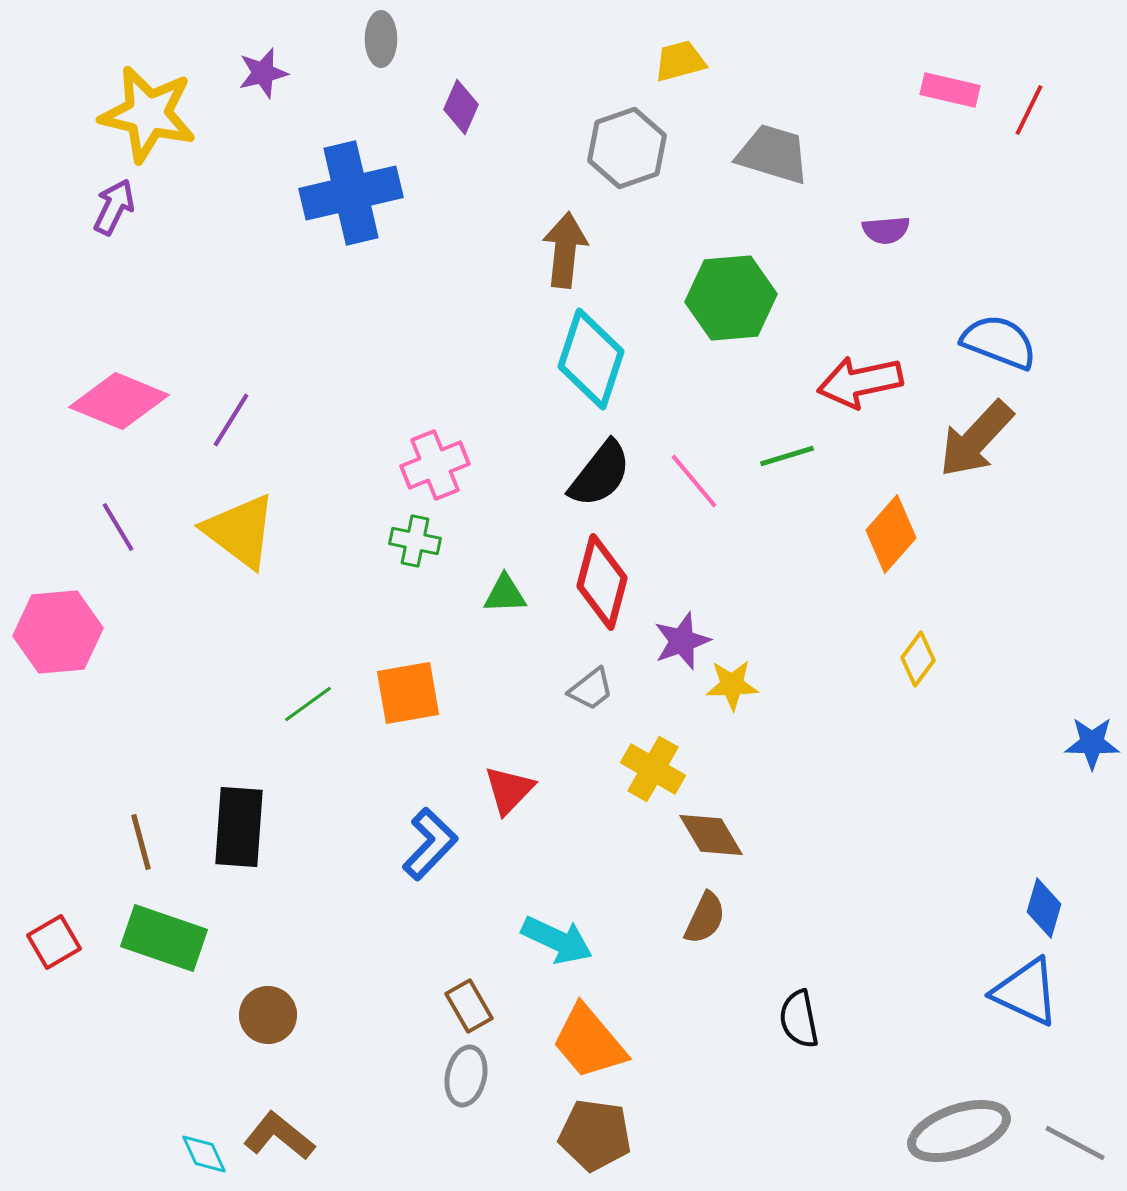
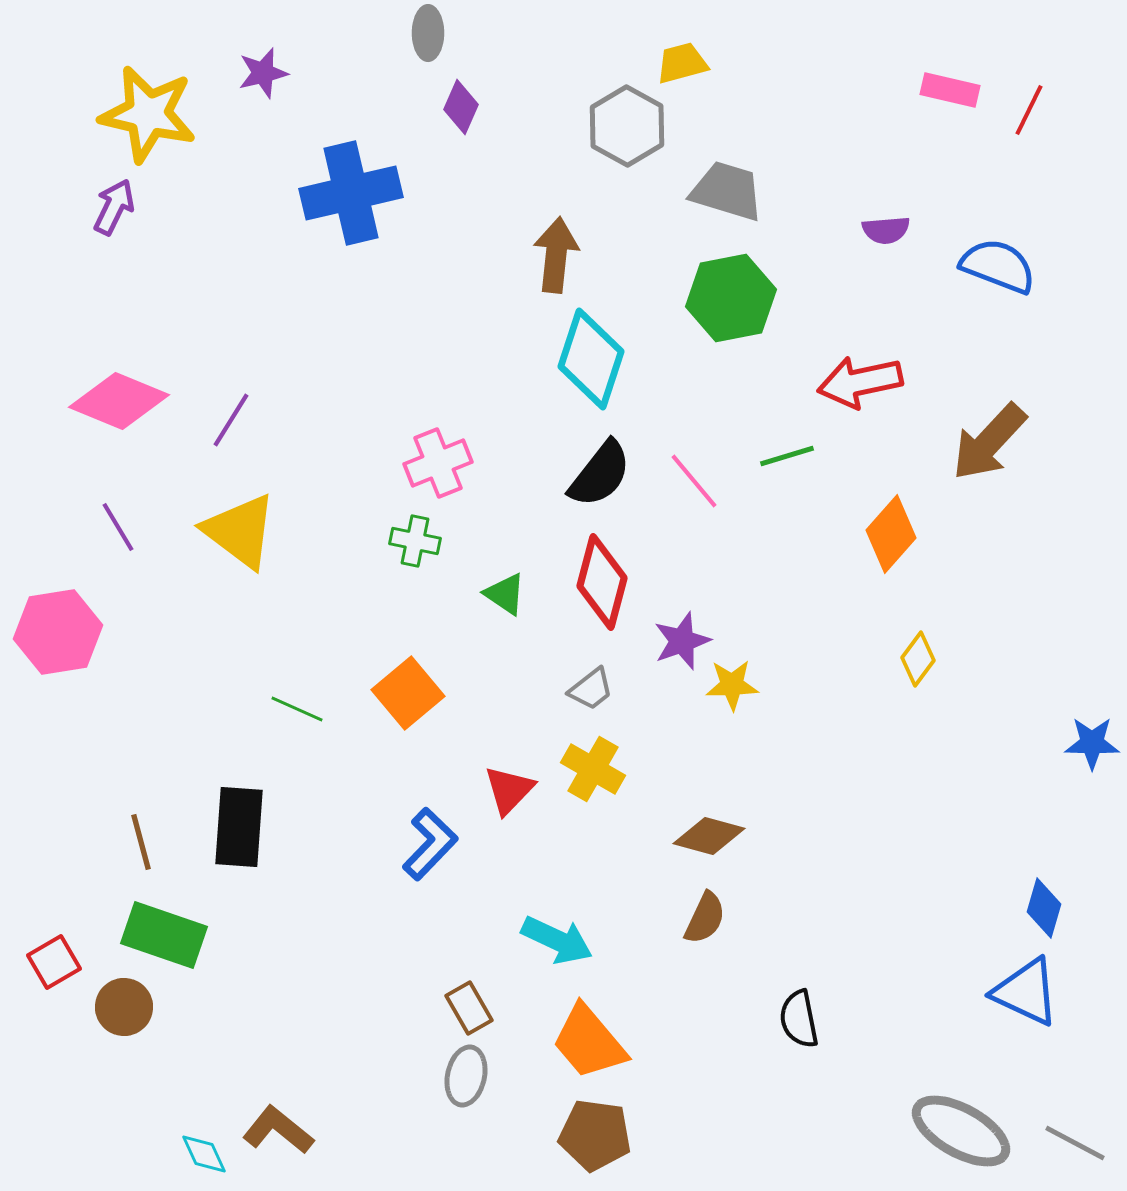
gray ellipse at (381, 39): moved 47 px right, 6 px up
yellow trapezoid at (680, 61): moved 2 px right, 2 px down
gray hexagon at (627, 148): moved 22 px up; rotated 12 degrees counterclockwise
gray trapezoid at (773, 154): moved 46 px left, 37 px down
brown arrow at (565, 250): moved 9 px left, 5 px down
green hexagon at (731, 298): rotated 6 degrees counterclockwise
blue semicircle at (999, 342): moved 1 px left, 76 px up
brown arrow at (976, 439): moved 13 px right, 3 px down
pink cross at (435, 465): moved 3 px right, 2 px up
green triangle at (505, 594): rotated 36 degrees clockwise
pink hexagon at (58, 632): rotated 4 degrees counterclockwise
orange square at (408, 693): rotated 30 degrees counterclockwise
green line at (308, 704): moved 11 px left, 5 px down; rotated 60 degrees clockwise
yellow cross at (653, 769): moved 60 px left
brown diamond at (711, 835): moved 2 px left, 1 px down; rotated 44 degrees counterclockwise
green rectangle at (164, 938): moved 3 px up
red square at (54, 942): moved 20 px down
brown rectangle at (469, 1006): moved 2 px down
brown circle at (268, 1015): moved 144 px left, 8 px up
gray ellipse at (959, 1131): moved 2 px right; rotated 48 degrees clockwise
brown L-shape at (279, 1136): moved 1 px left, 6 px up
